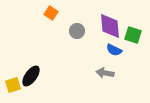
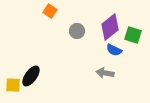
orange square: moved 1 px left, 2 px up
purple diamond: moved 1 px down; rotated 56 degrees clockwise
yellow square: rotated 21 degrees clockwise
